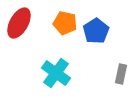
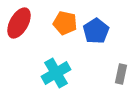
cyan cross: rotated 24 degrees clockwise
